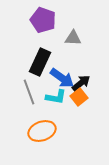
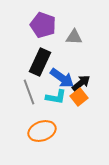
purple pentagon: moved 5 px down
gray triangle: moved 1 px right, 1 px up
